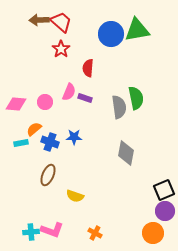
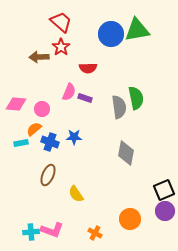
brown arrow: moved 37 px down
red star: moved 2 px up
red semicircle: rotated 96 degrees counterclockwise
pink circle: moved 3 px left, 7 px down
yellow semicircle: moved 1 px right, 2 px up; rotated 36 degrees clockwise
orange circle: moved 23 px left, 14 px up
